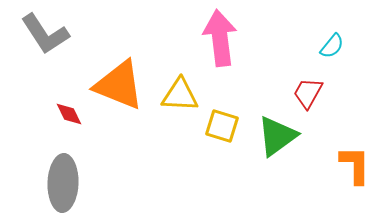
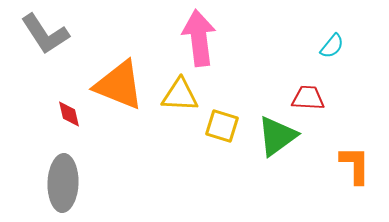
pink arrow: moved 21 px left
red trapezoid: moved 5 px down; rotated 64 degrees clockwise
red diamond: rotated 12 degrees clockwise
